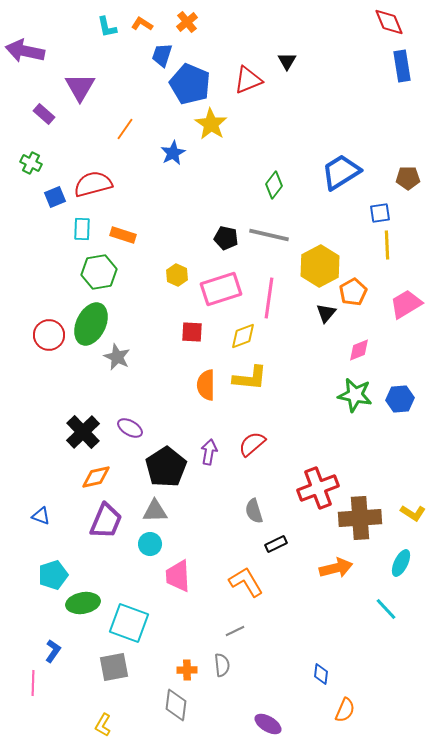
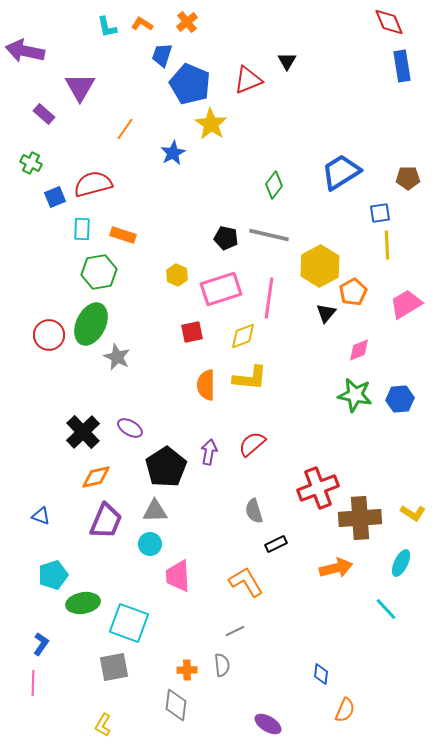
red square at (192, 332): rotated 15 degrees counterclockwise
blue L-shape at (53, 651): moved 12 px left, 7 px up
